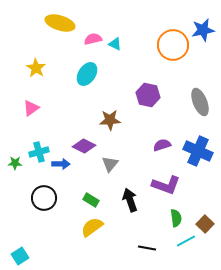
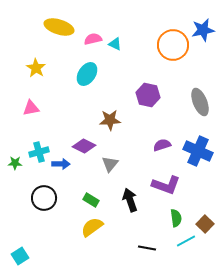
yellow ellipse: moved 1 px left, 4 px down
pink triangle: rotated 24 degrees clockwise
